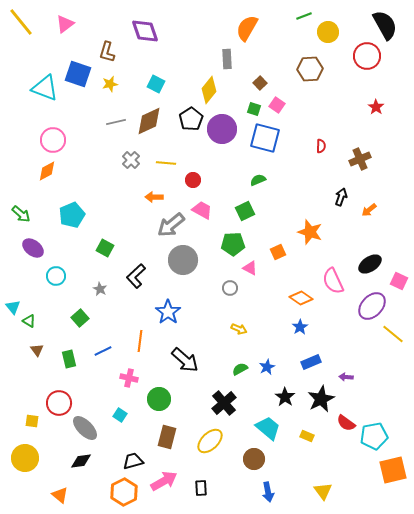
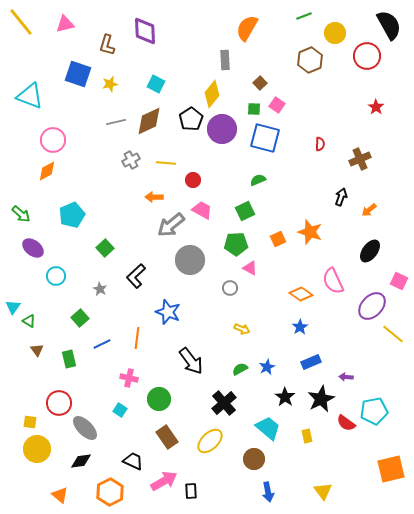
pink triangle at (65, 24): rotated 24 degrees clockwise
black semicircle at (385, 25): moved 4 px right
purple diamond at (145, 31): rotated 16 degrees clockwise
yellow circle at (328, 32): moved 7 px right, 1 px down
brown L-shape at (107, 52): moved 7 px up
gray rectangle at (227, 59): moved 2 px left, 1 px down
brown hexagon at (310, 69): moved 9 px up; rotated 20 degrees counterclockwise
cyan triangle at (45, 88): moved 15 px left, 8 px down
yellow diamond at (209, 90): moved 3 px right, 4 px down
green square at (254, 109): rotated 16 degrees counterclockwise
red semicircle at (321, 146): moved 1 px left, 2 px up
gray cross at (131, 160): rotated 18 degrees clockwise
green pentagon at (233, 244): moved 3 px right
green square at (105, 248): rotated 18 degrees clockwise
orange square at (278, 252): moved 13 px up
gray circle at (183, 260): moved 7 px right
black ellipse at (370, 264): moved 13 px up; rotated 20 degrees counterclockwise
orange diamond at (301, 298): moved 4 px up
cyan triangle at (13, 307): rotated 14 degrees clockwise
blue star at (168, 312): rotated 15 degrees counterclockwise
yellow arrow at (239, 329): moved 3 px right
orange line at (140, 341): moved 3 px left, 3 px up
blue line at (103, 351): moved 1 px left, 7 px up
black arrow at (185, 360): moved 6 px right, 1 px down; rotated 12 degrees clockwise
cyan square at (120, 415): moved 5 px up
yellow square at (32, 421): moved 2 px left, 1 px down
yellow rectangle at (307, 436): rotated 56 degrees clockwise
cyan pentagon at (374, 436): moved 25 px up
brown rectangle at (167, 437): rotated 50 degrees counterclockwise
yellow circle at (25, 458): moved 12 px right, 9 px up
black trapezoid at (133, 461): rotated 40 degrees clockwise
orange square at (393, 470): moved 2 px left, 1 px up
black rectangle at (201, 488): moved 10 px left, 3 px down
orange hexagon at (124, 492): moved 14 px left
